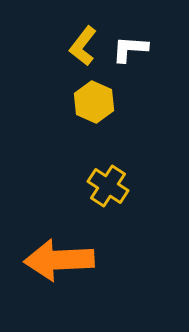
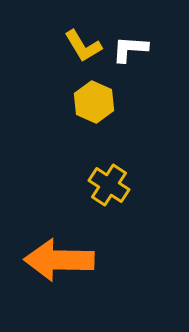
yellow L-shape: rotated 69 degrees counterclockwise
yellow cross: moved 1 px right, 1 px up
orange arrow: rotated 4 degrees clockwise
